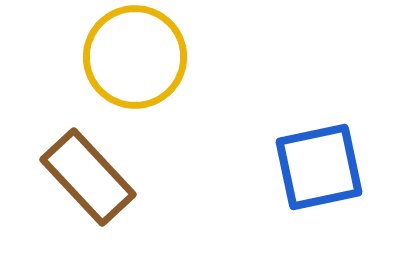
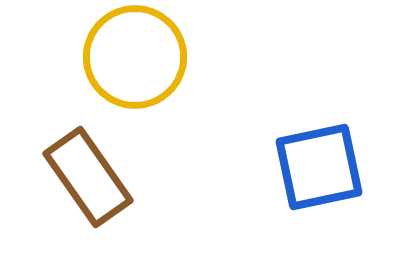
brown rectangle: rotated 8 degrees clockwise
